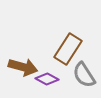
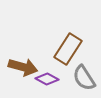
gray semicircle: moved 3 px down
